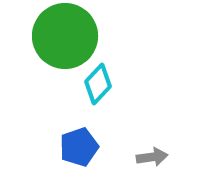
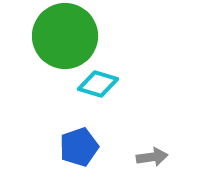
cyan diamond: rotated 63 degrees clockwise
